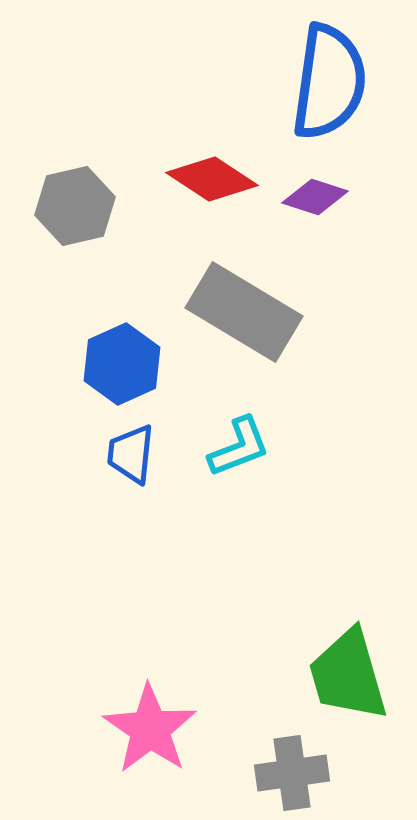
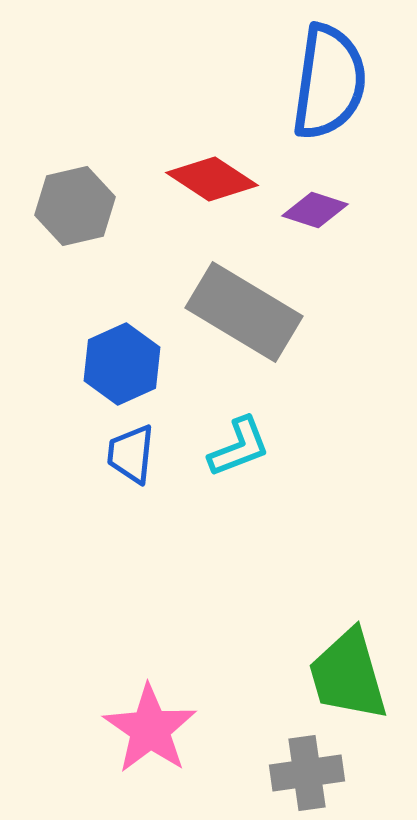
purple diamond: moved 13 px down
gray cross: moved 15 px right
